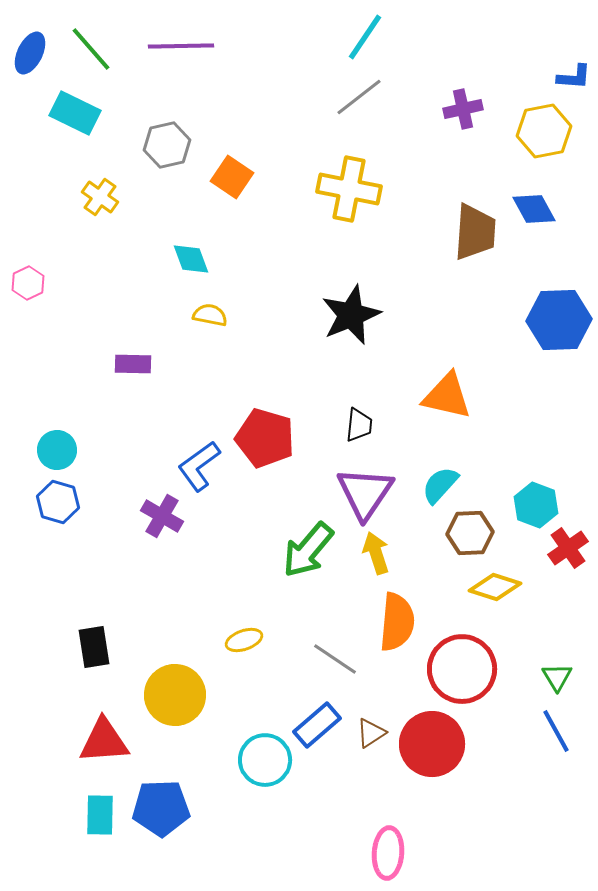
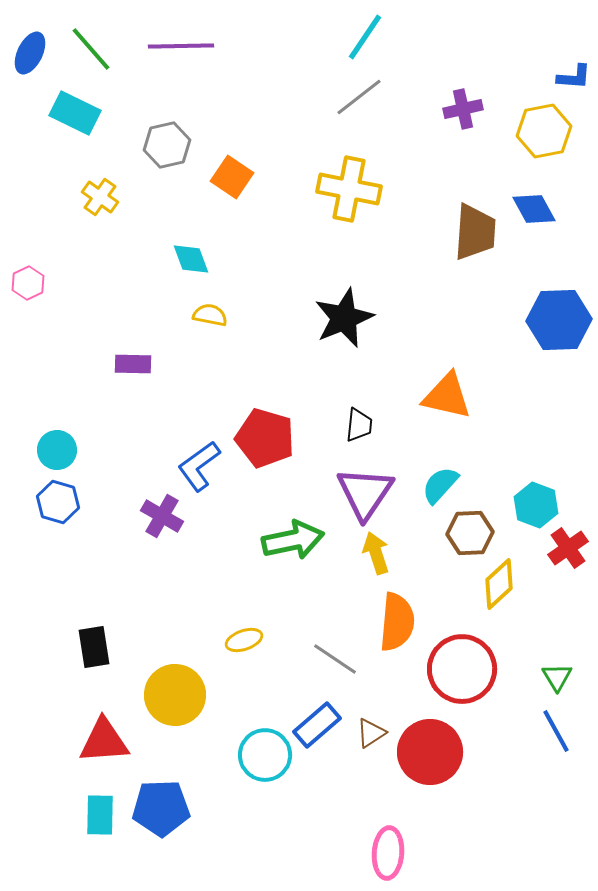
black star at (351, 315): moved 7 px left, 3 px down
green arrow at (308, 550): moved 15 px left, 10 px up; rotated 142 degrees counterclockwise
yellow diamond at (495, 587): moved 4 px right, 3 px up; rotated 60 degrees counterclockwise
red circle at (432, 744): moved 2 px left, 8 px down
cyan circle at (265, 760): moved 5 px up
